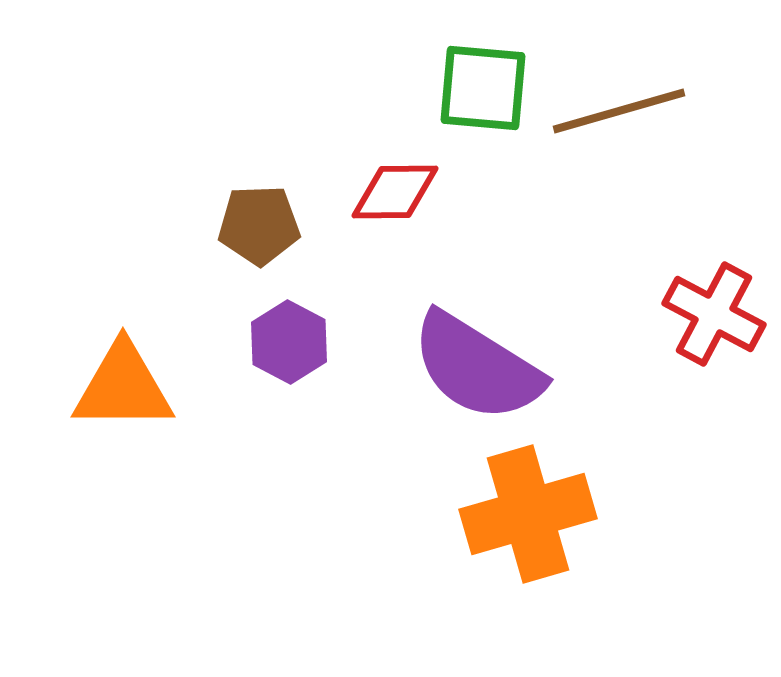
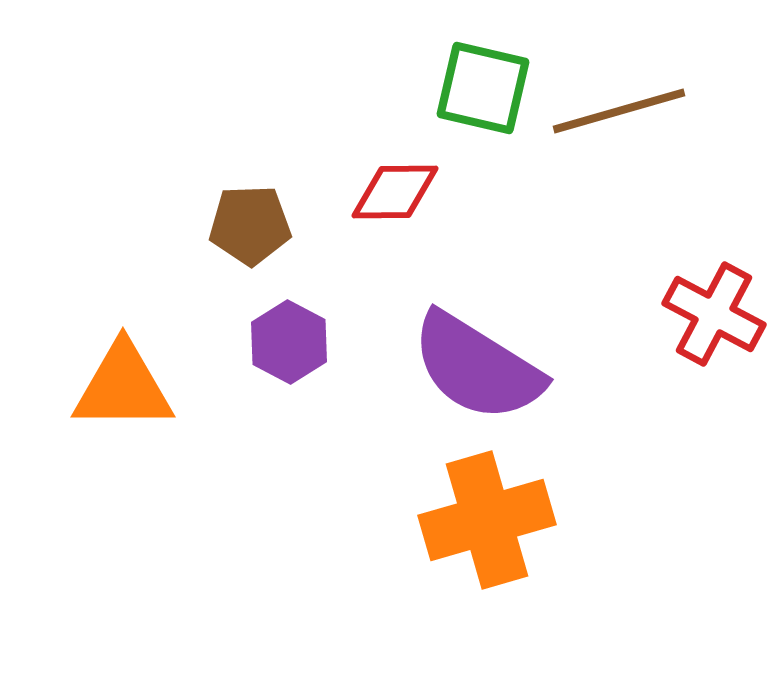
green square: rotated 8 degrees clockwise
brown pentagon: moved 9 px left
orange cross: moved 41 px left, 6 px down
